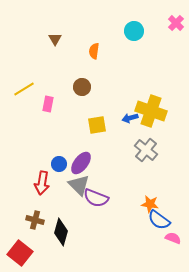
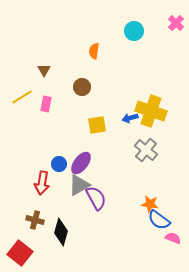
brown triangle: moved 11 px left, 31 px down
yellow line: moved 2 px left, 8 px down
pink rectangle: moved 2 px left
gray triangle: rotated 45 degrees clockwise
purple semicircle: rotated 140 degrees counterclockwise
